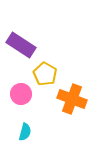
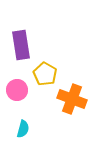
purple rectangle: rotated 48 degrees clockwise
pink circle: moved 4 px left, 4 px up
cyan semicircle: moved 2 px left, 3 px up
